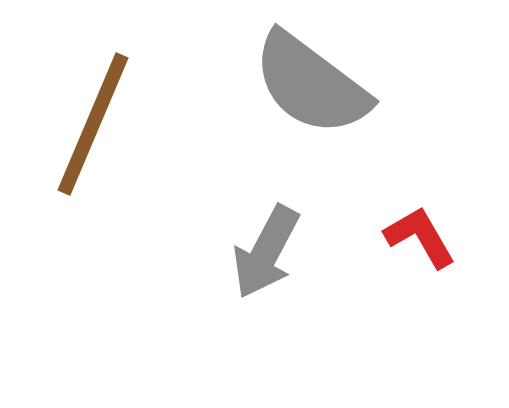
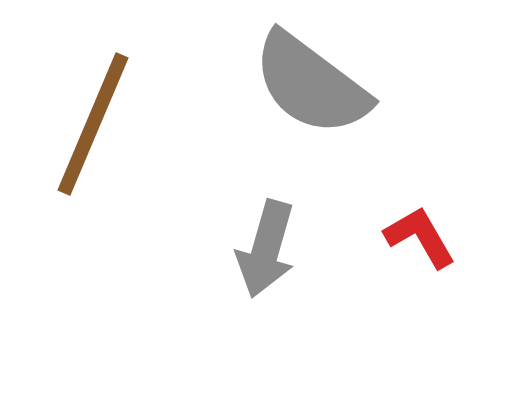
gray arrow: moved 3 px up; rotated 12 degrees counterclockwise
